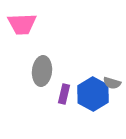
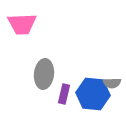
gray ellipse: moved 2 px right, 3 px down
gray semicircle: rotated 18 degrees counterclockwise
blue hexagon: rotated 24 degrees counterclockwise
